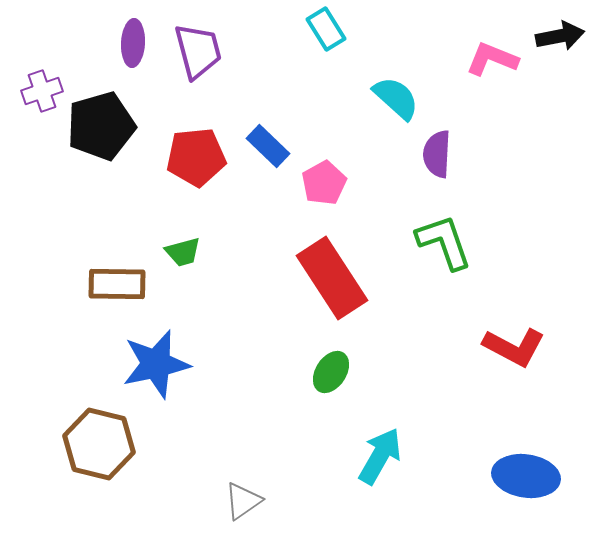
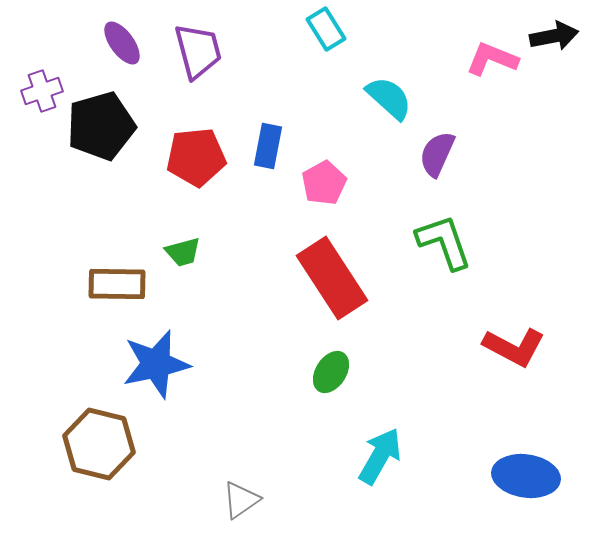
black arrow: moved 6 px left
purple ellipse: moved 11 px left; rotated 39 degrees counterclockwise
cyan semicircle: moved 7 px left
blue rectangle: rotated 57 degrees clockwise
purple semicircle: rotated 21 degrees clockwise
gray triangle: moved 2 px left, 1 px up
